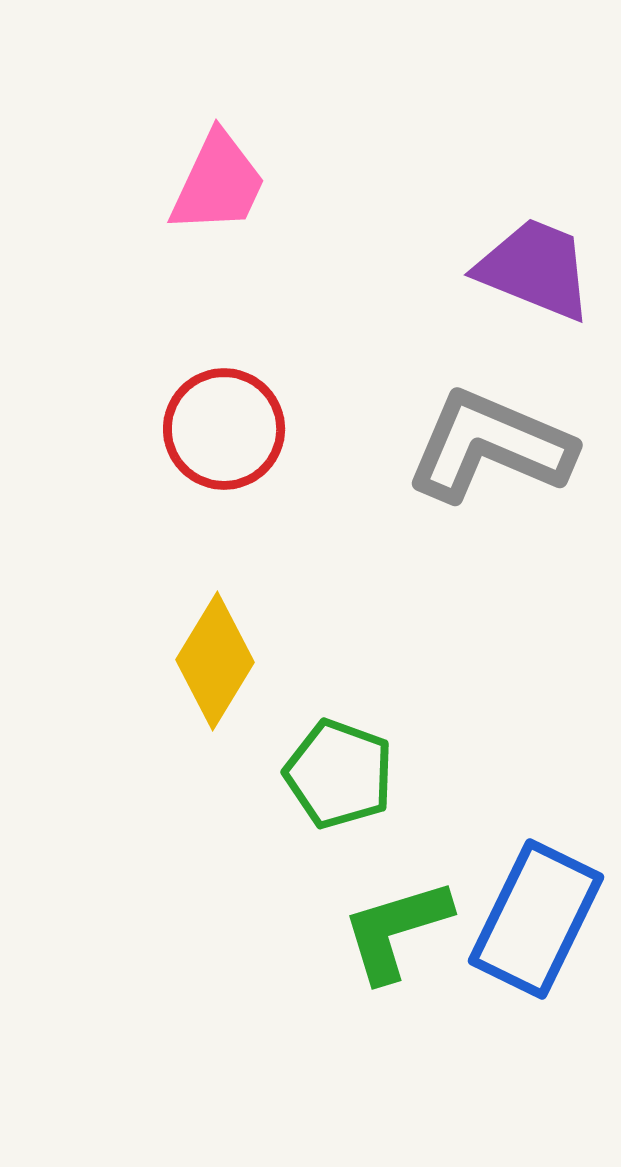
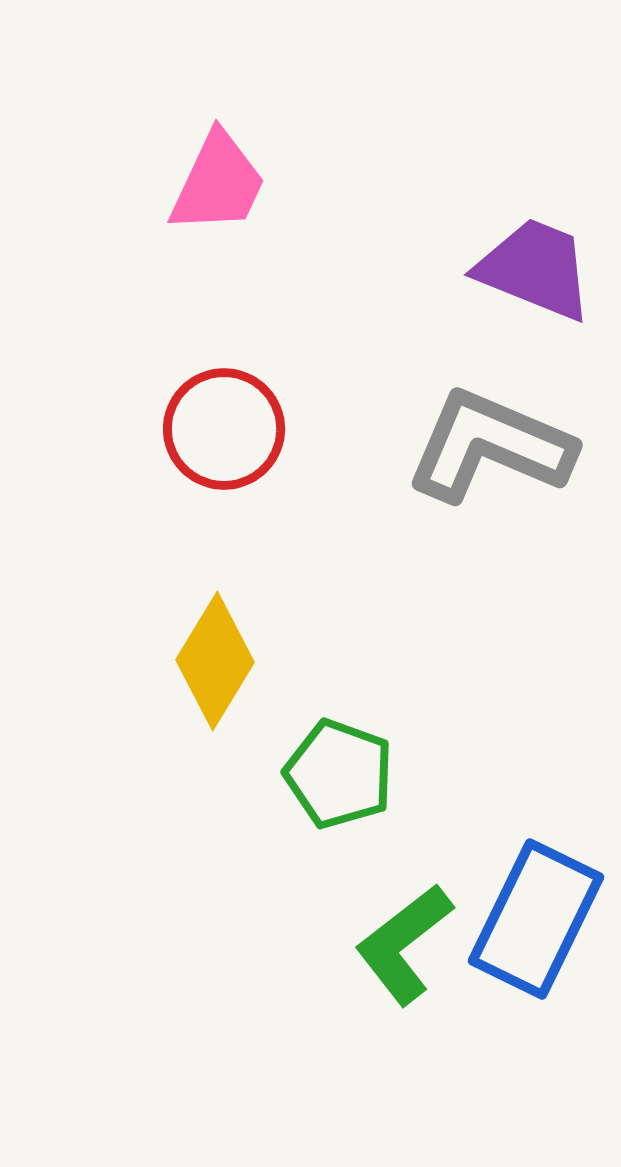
green L-shape: moved 8 px right, 14 px down; rotated 21 degrees counterclockwise
